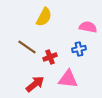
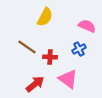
yellow semicircle: moved 1 px right
pink semicircle: moved 1 px left, 1 px up; rotated 12 degrees clockwise
blue cross: rotated 16 degrees counterclockwise
red cross: rotated 24 degrees clockwise
pink triangle: rotated 30 degrees clockwise
